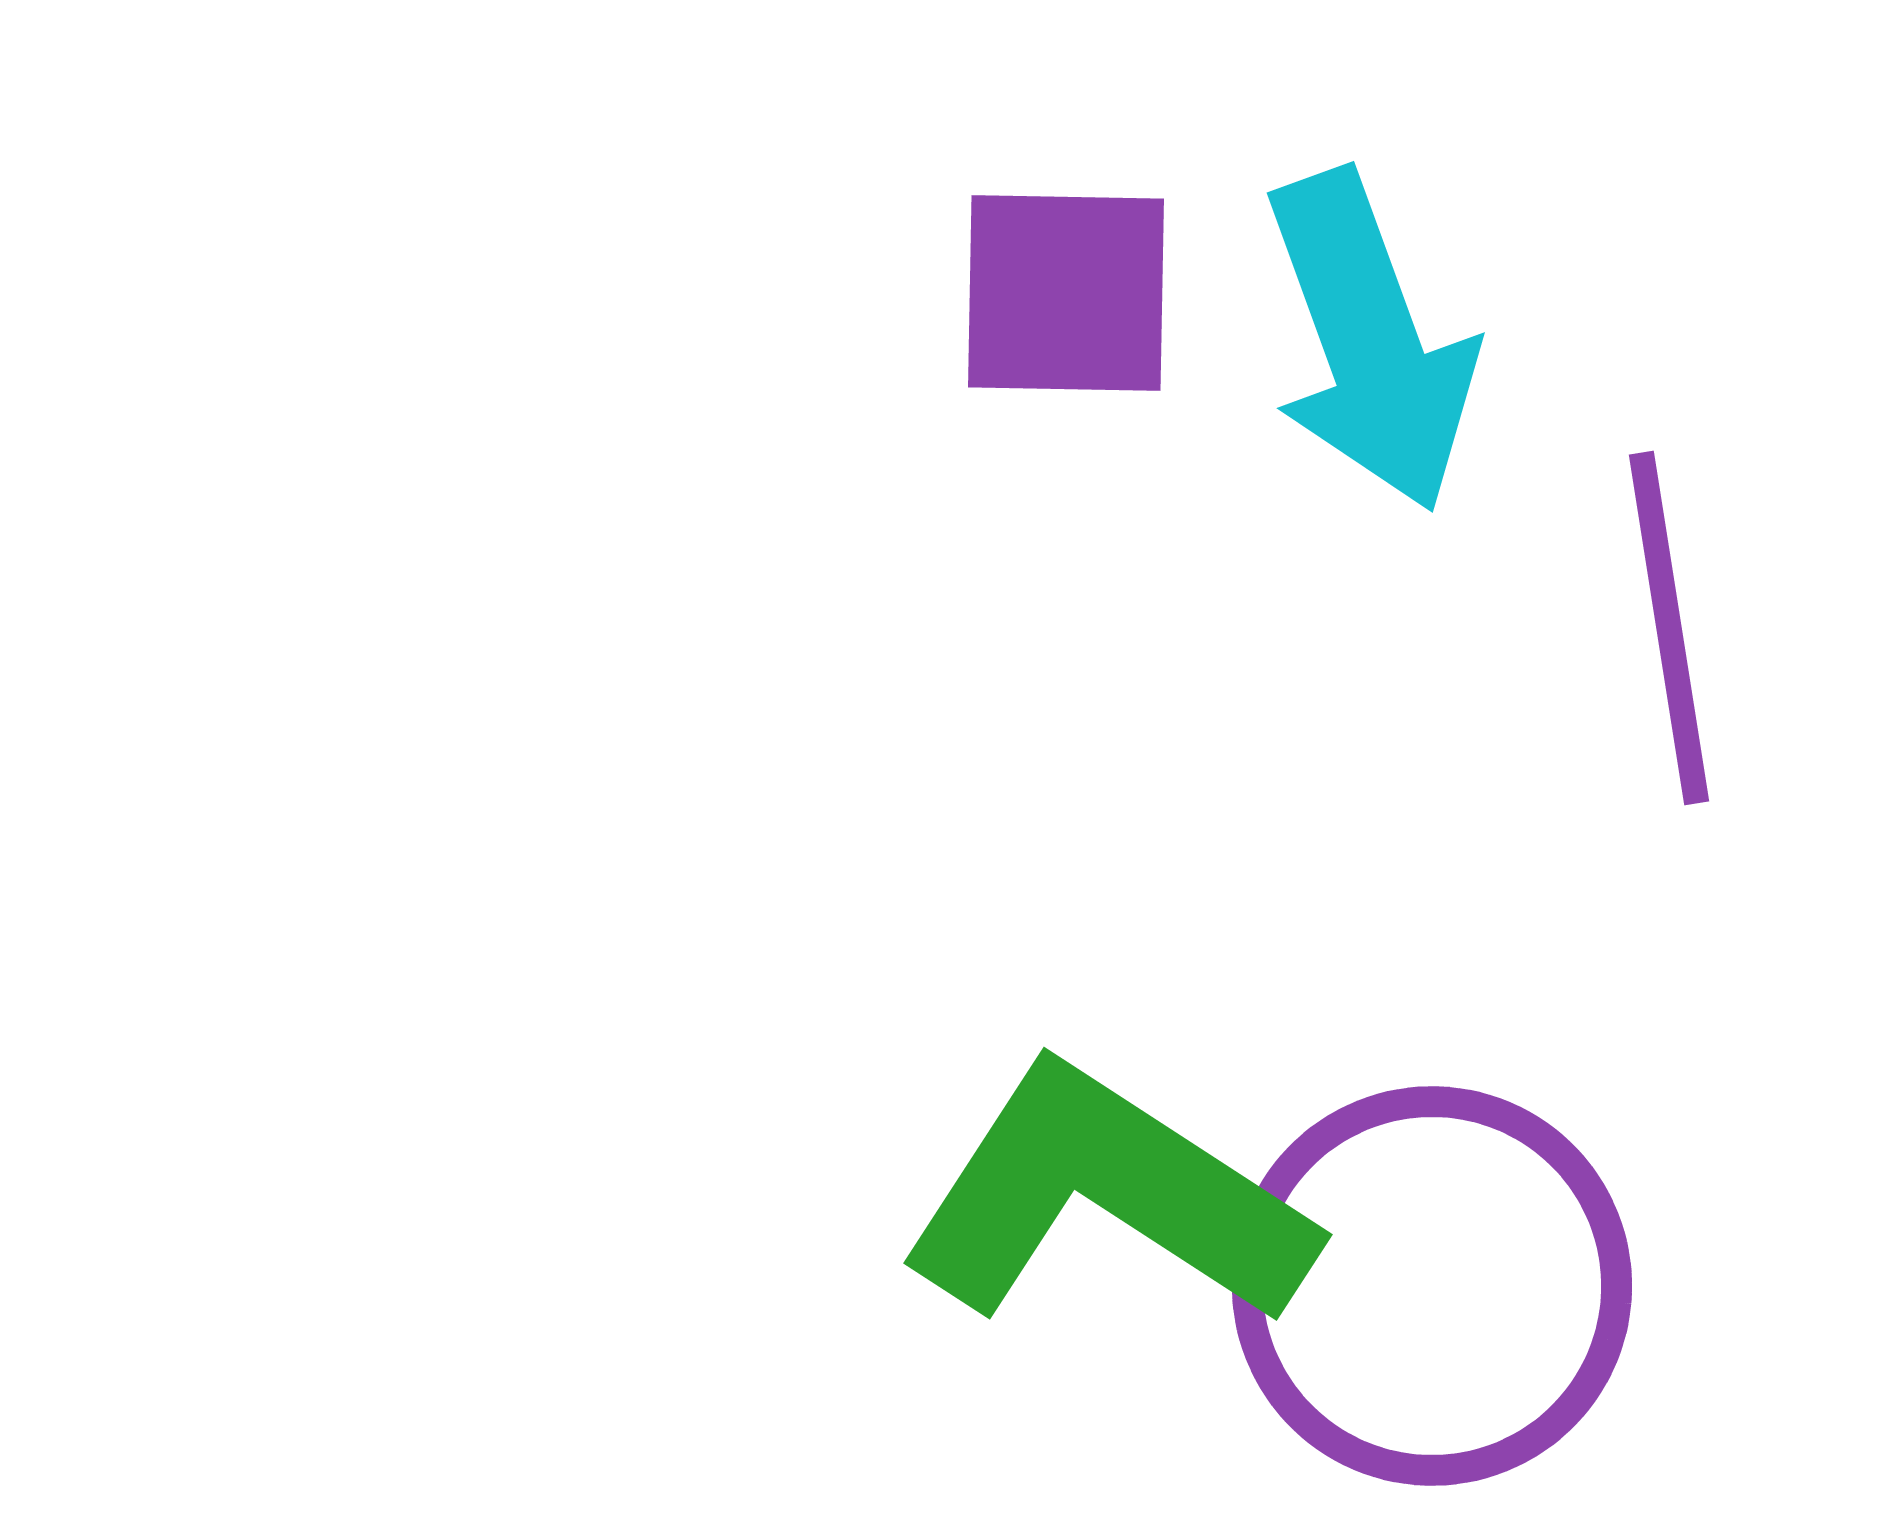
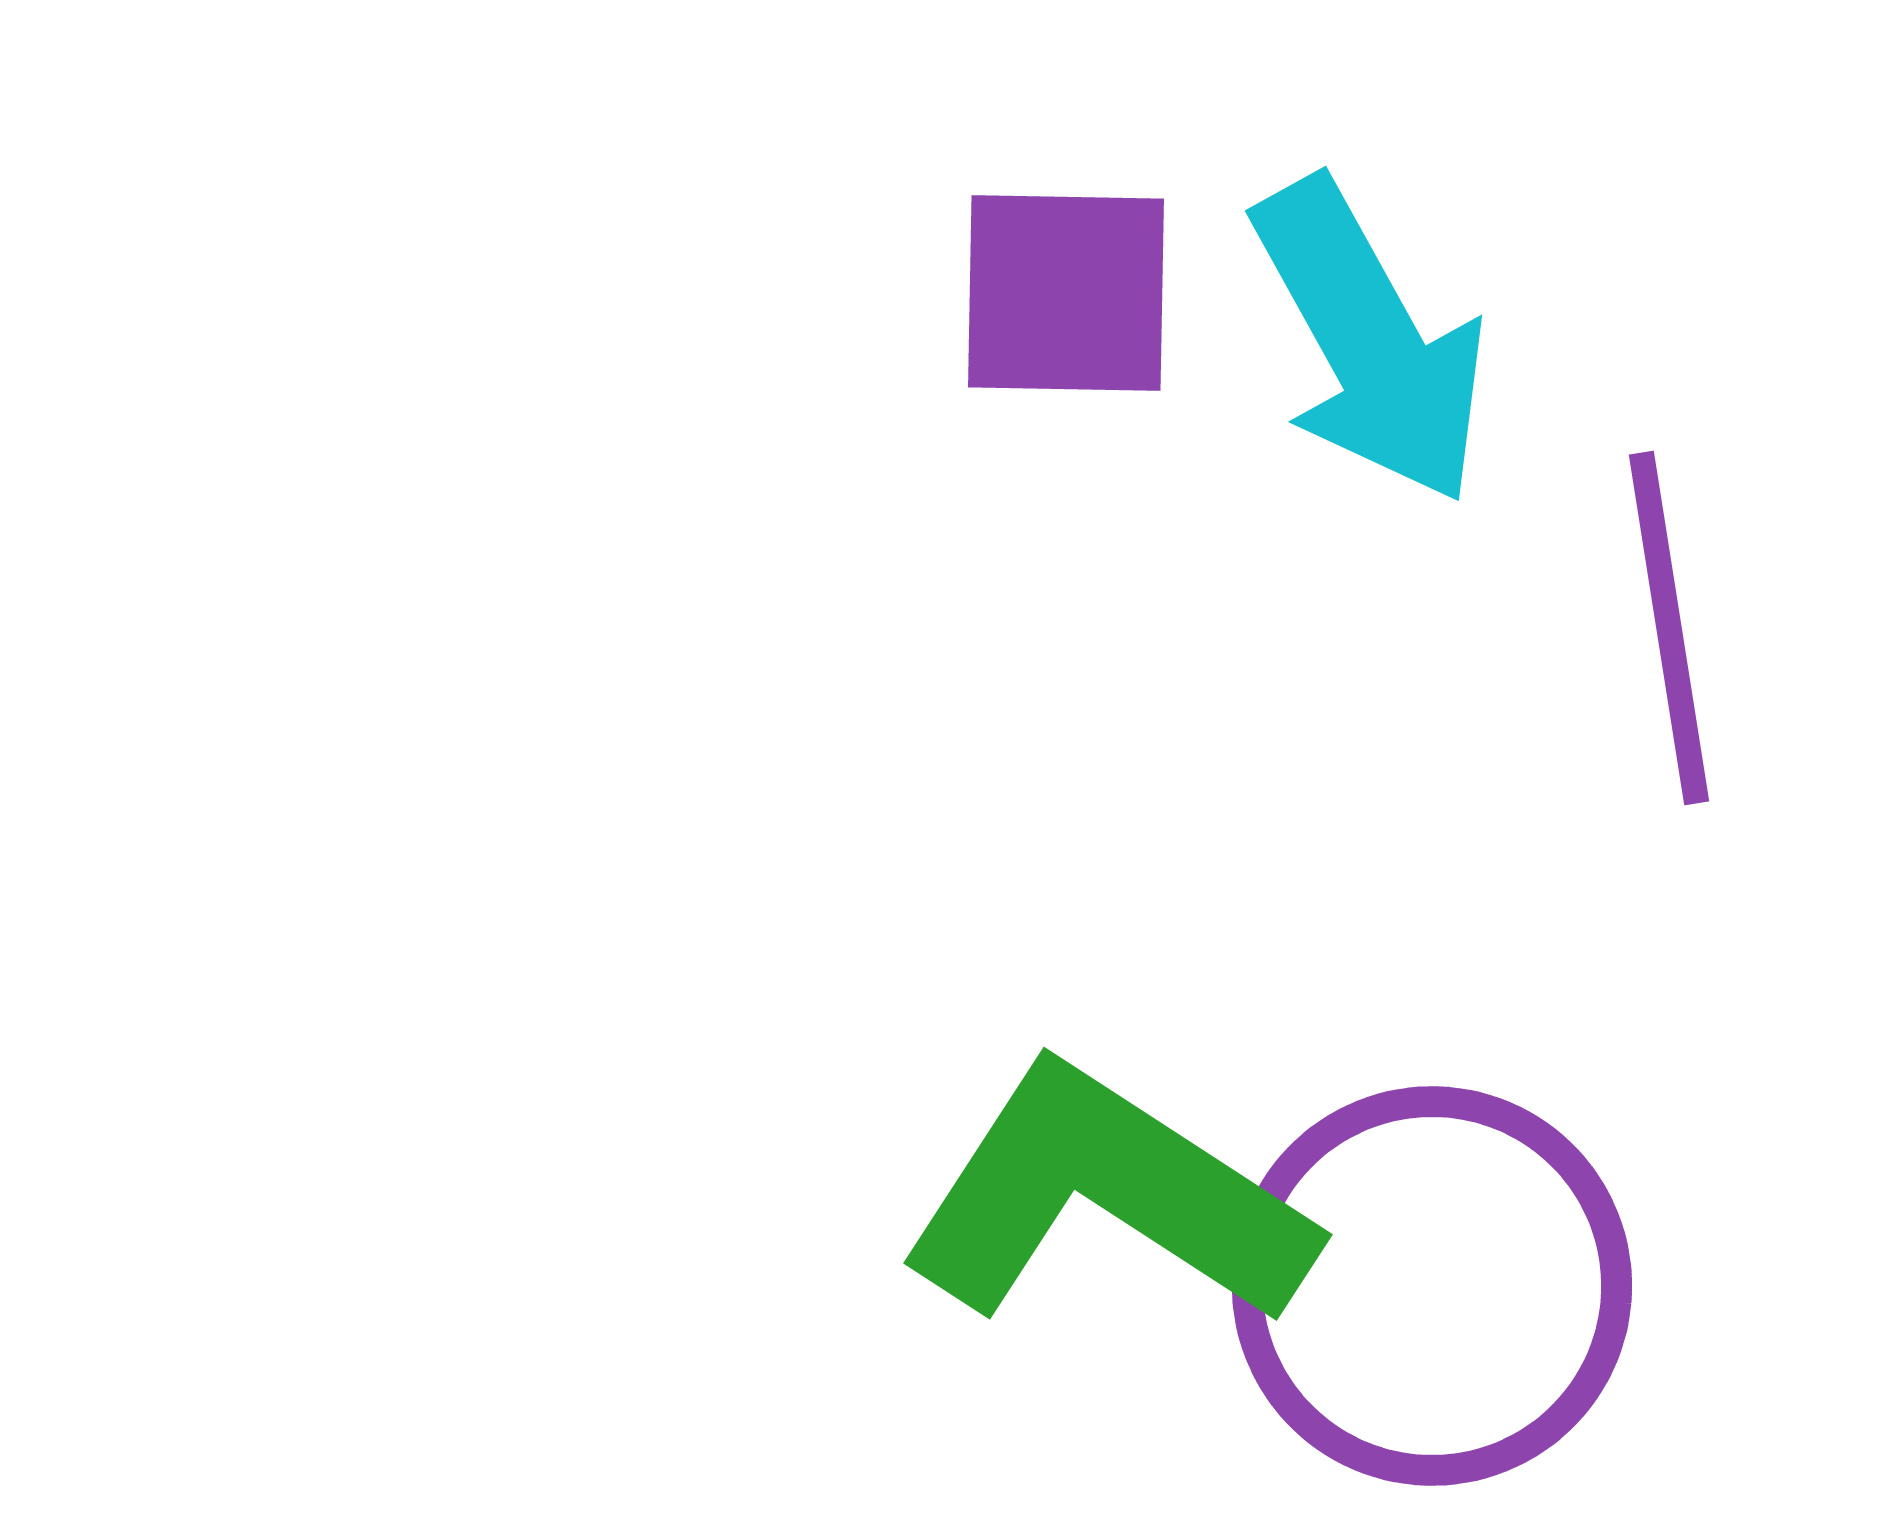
cyan arrow: rotated 9 degrees counterclockwise
